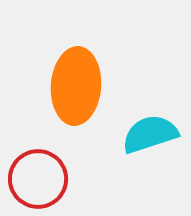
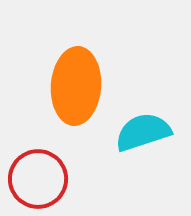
cyan semicircle: moved 7 px left, 2 px up
